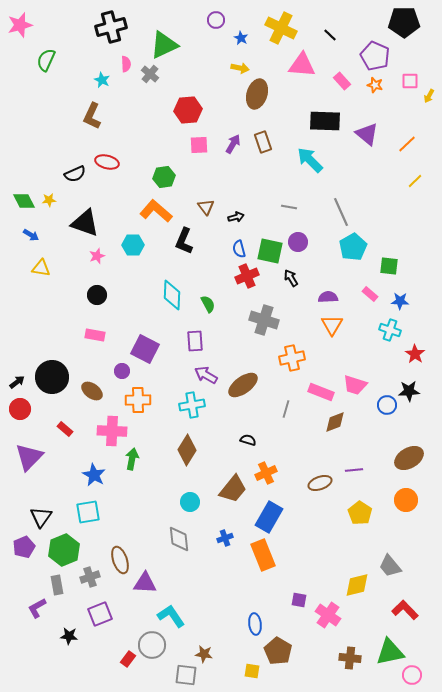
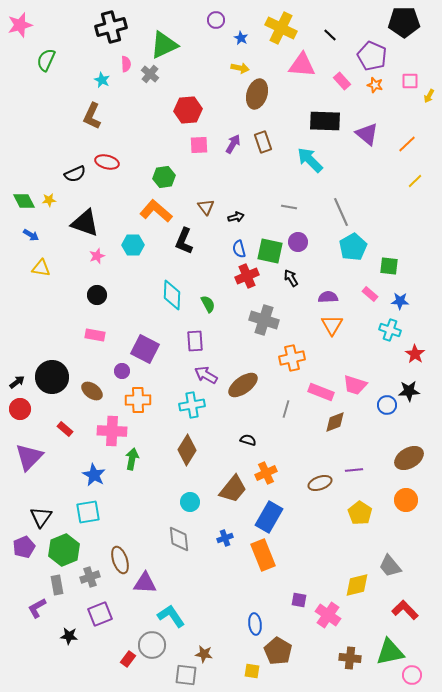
purple pentagon at (375, 56): moved 3 px left
